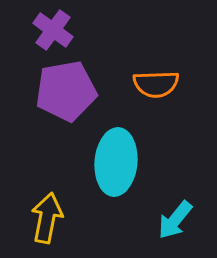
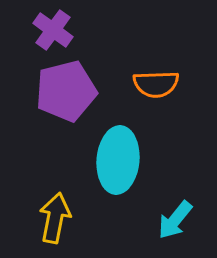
purple pentagon: rotated 4 degrees counterclockwise
cyan ellipse: moved 2 px right, 2 px up
yellow arrow: moved 8 px right
